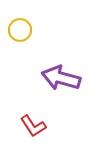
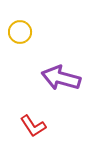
yellow circle: moved 2 px down
